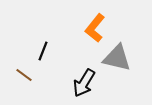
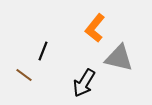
gray triangle: moved 2 px right
